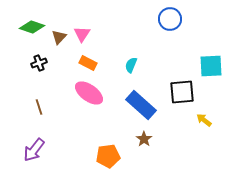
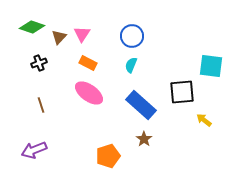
blue circle: moved 38 px left, 17 px down
cyan square: rotated 10 degrees clockwise
brown line: moved 2 px right, 2 px up
purple arrow: rotated 30 degrees clockwise
orange pentagon: rotated 10 degrees counterclockwise
